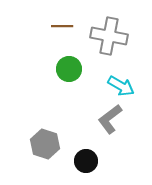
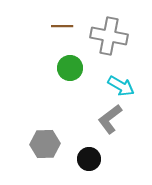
green circle: moved 1 px right, 1 px up
gray hexagon: rotated 20 degrees counterclockwise
black circle: moved 3 px right, 2 px up
